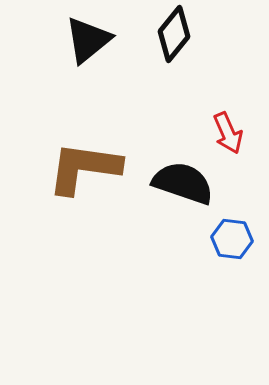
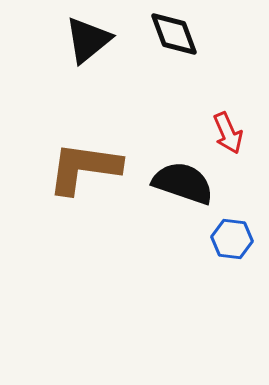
black diamond: rotated 60 degrees counterclockwise
